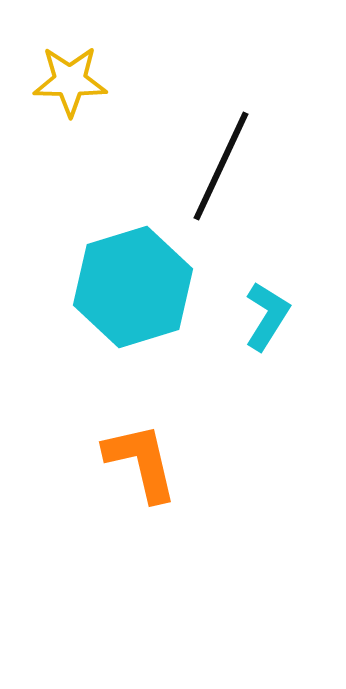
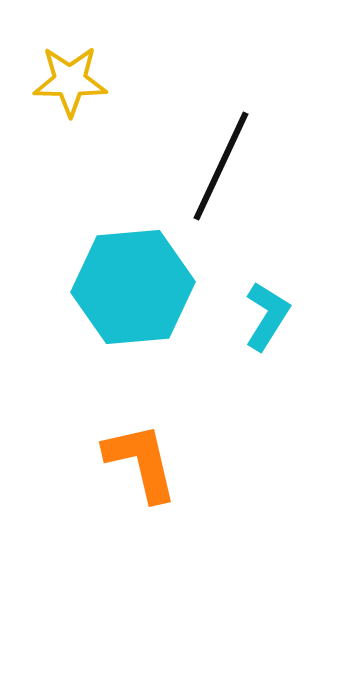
cyan hexagon: rotated 12 degrees clockwise
